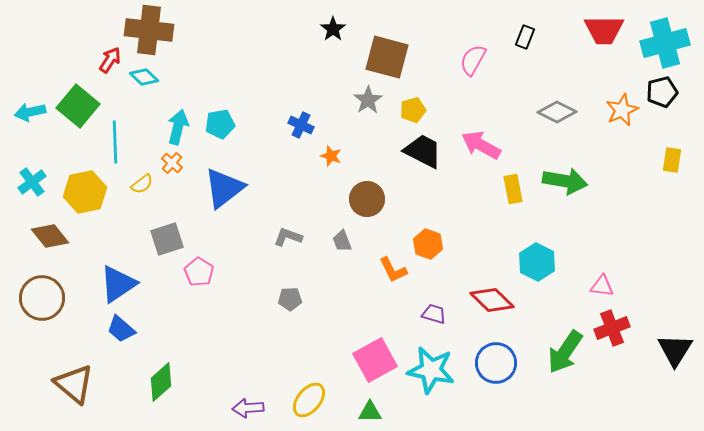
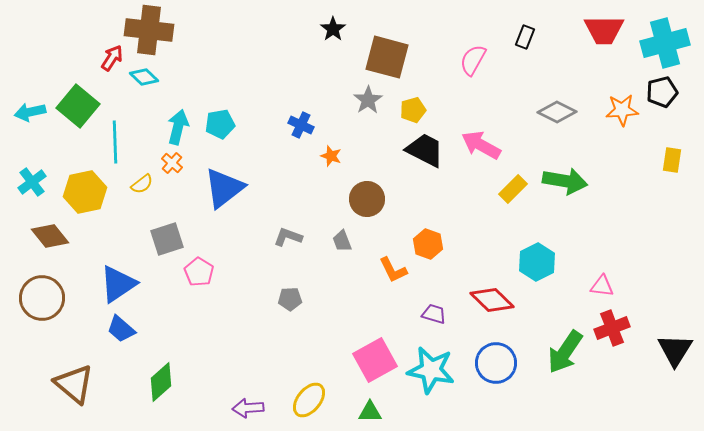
red arrow at (110, 60): moved 2 px right, 2 px up
orange star at (622, 110): rotated 20 degrees clockwise
black trapezoid at (423, 151): moved 2 px right, 1 px up
yellow rectangle at (513, 189): rotated 56 degrees clockwise
cyan hexagon at (537, 262): rotated 6 degrees clockwise
